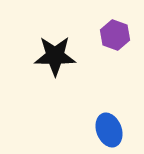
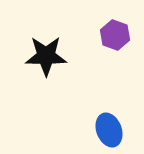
black star: moved 9 px left
